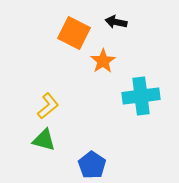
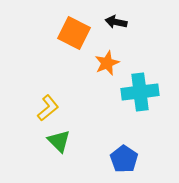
orange star: moved 4 px right, 2 px down; rotated 10 degrees clockwise
cyan cross: moved 1 px left, 4 px up
yellow L-shape: moved 2 px down
green triangle: moved 15 px right, 1 px down; rotated 30 degrees clockwise
blue pentagon: moved 32 px right, 6 px up
